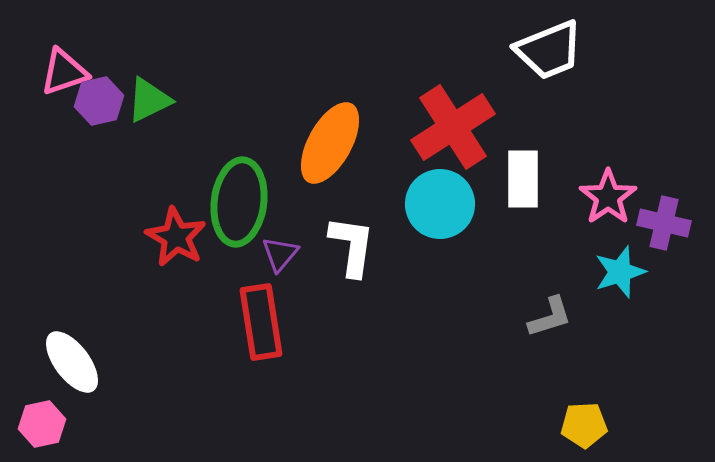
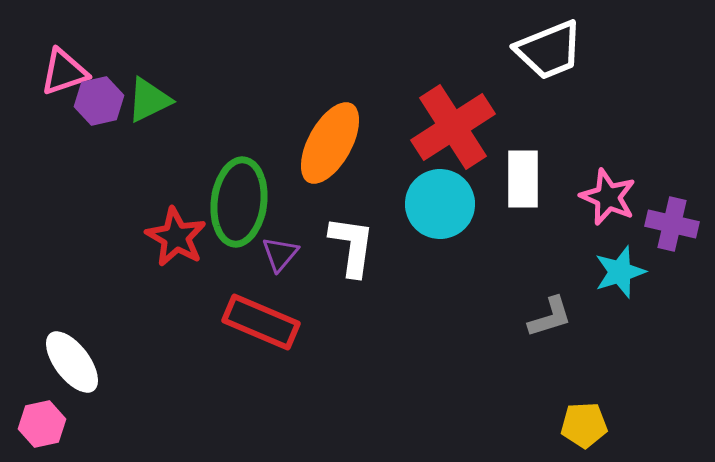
pink star: rotated 14 degrees counterclockwise
purple cross: moved 8 px right, 1 px down
red rectangle: rotated 58 degrees counterclockwise
